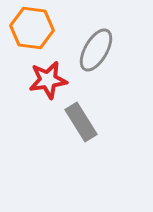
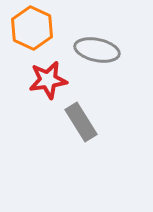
orange hexagon: rotated 18 degrees clockwise
gray ellipse: moved 1 px right; rotated 72 degrees clockwise
